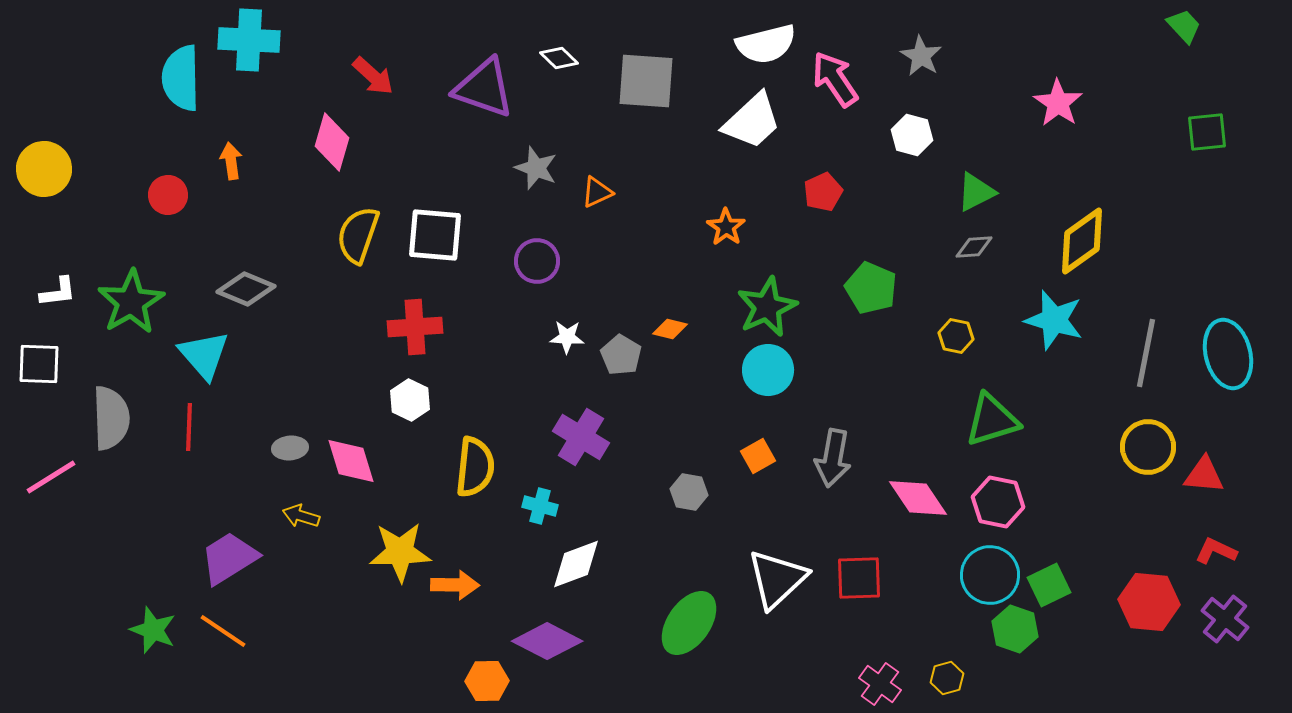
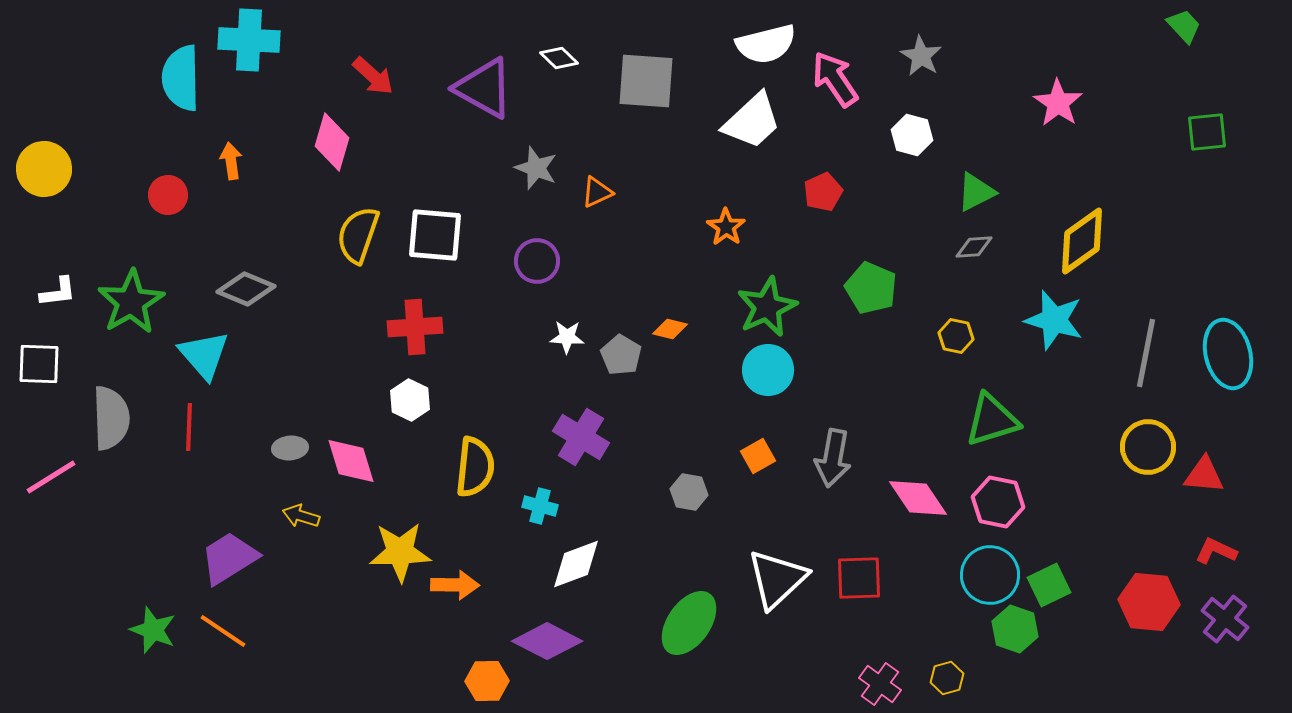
purple triangle at (484, 88): rotated 10 degrees clockwise
